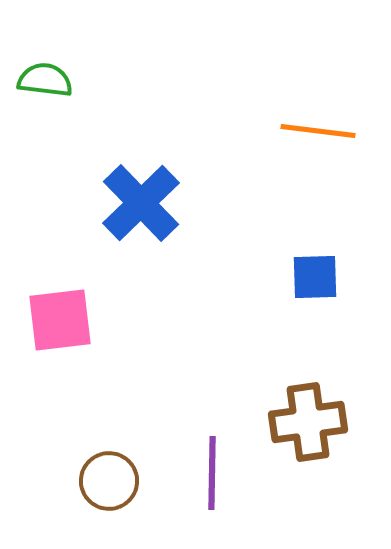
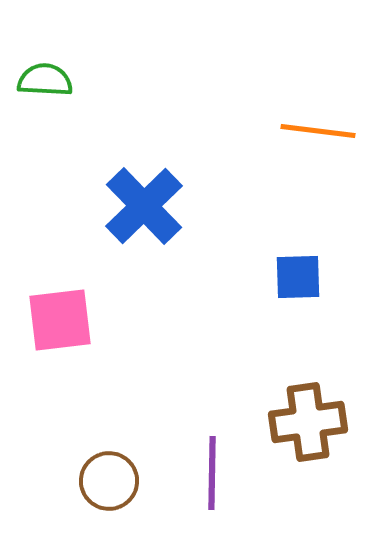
green semicircle: rotated 4 degrees counterclockwise
blue cross: moved 3 px right, 3 px down
blue square: moved 17 px left
